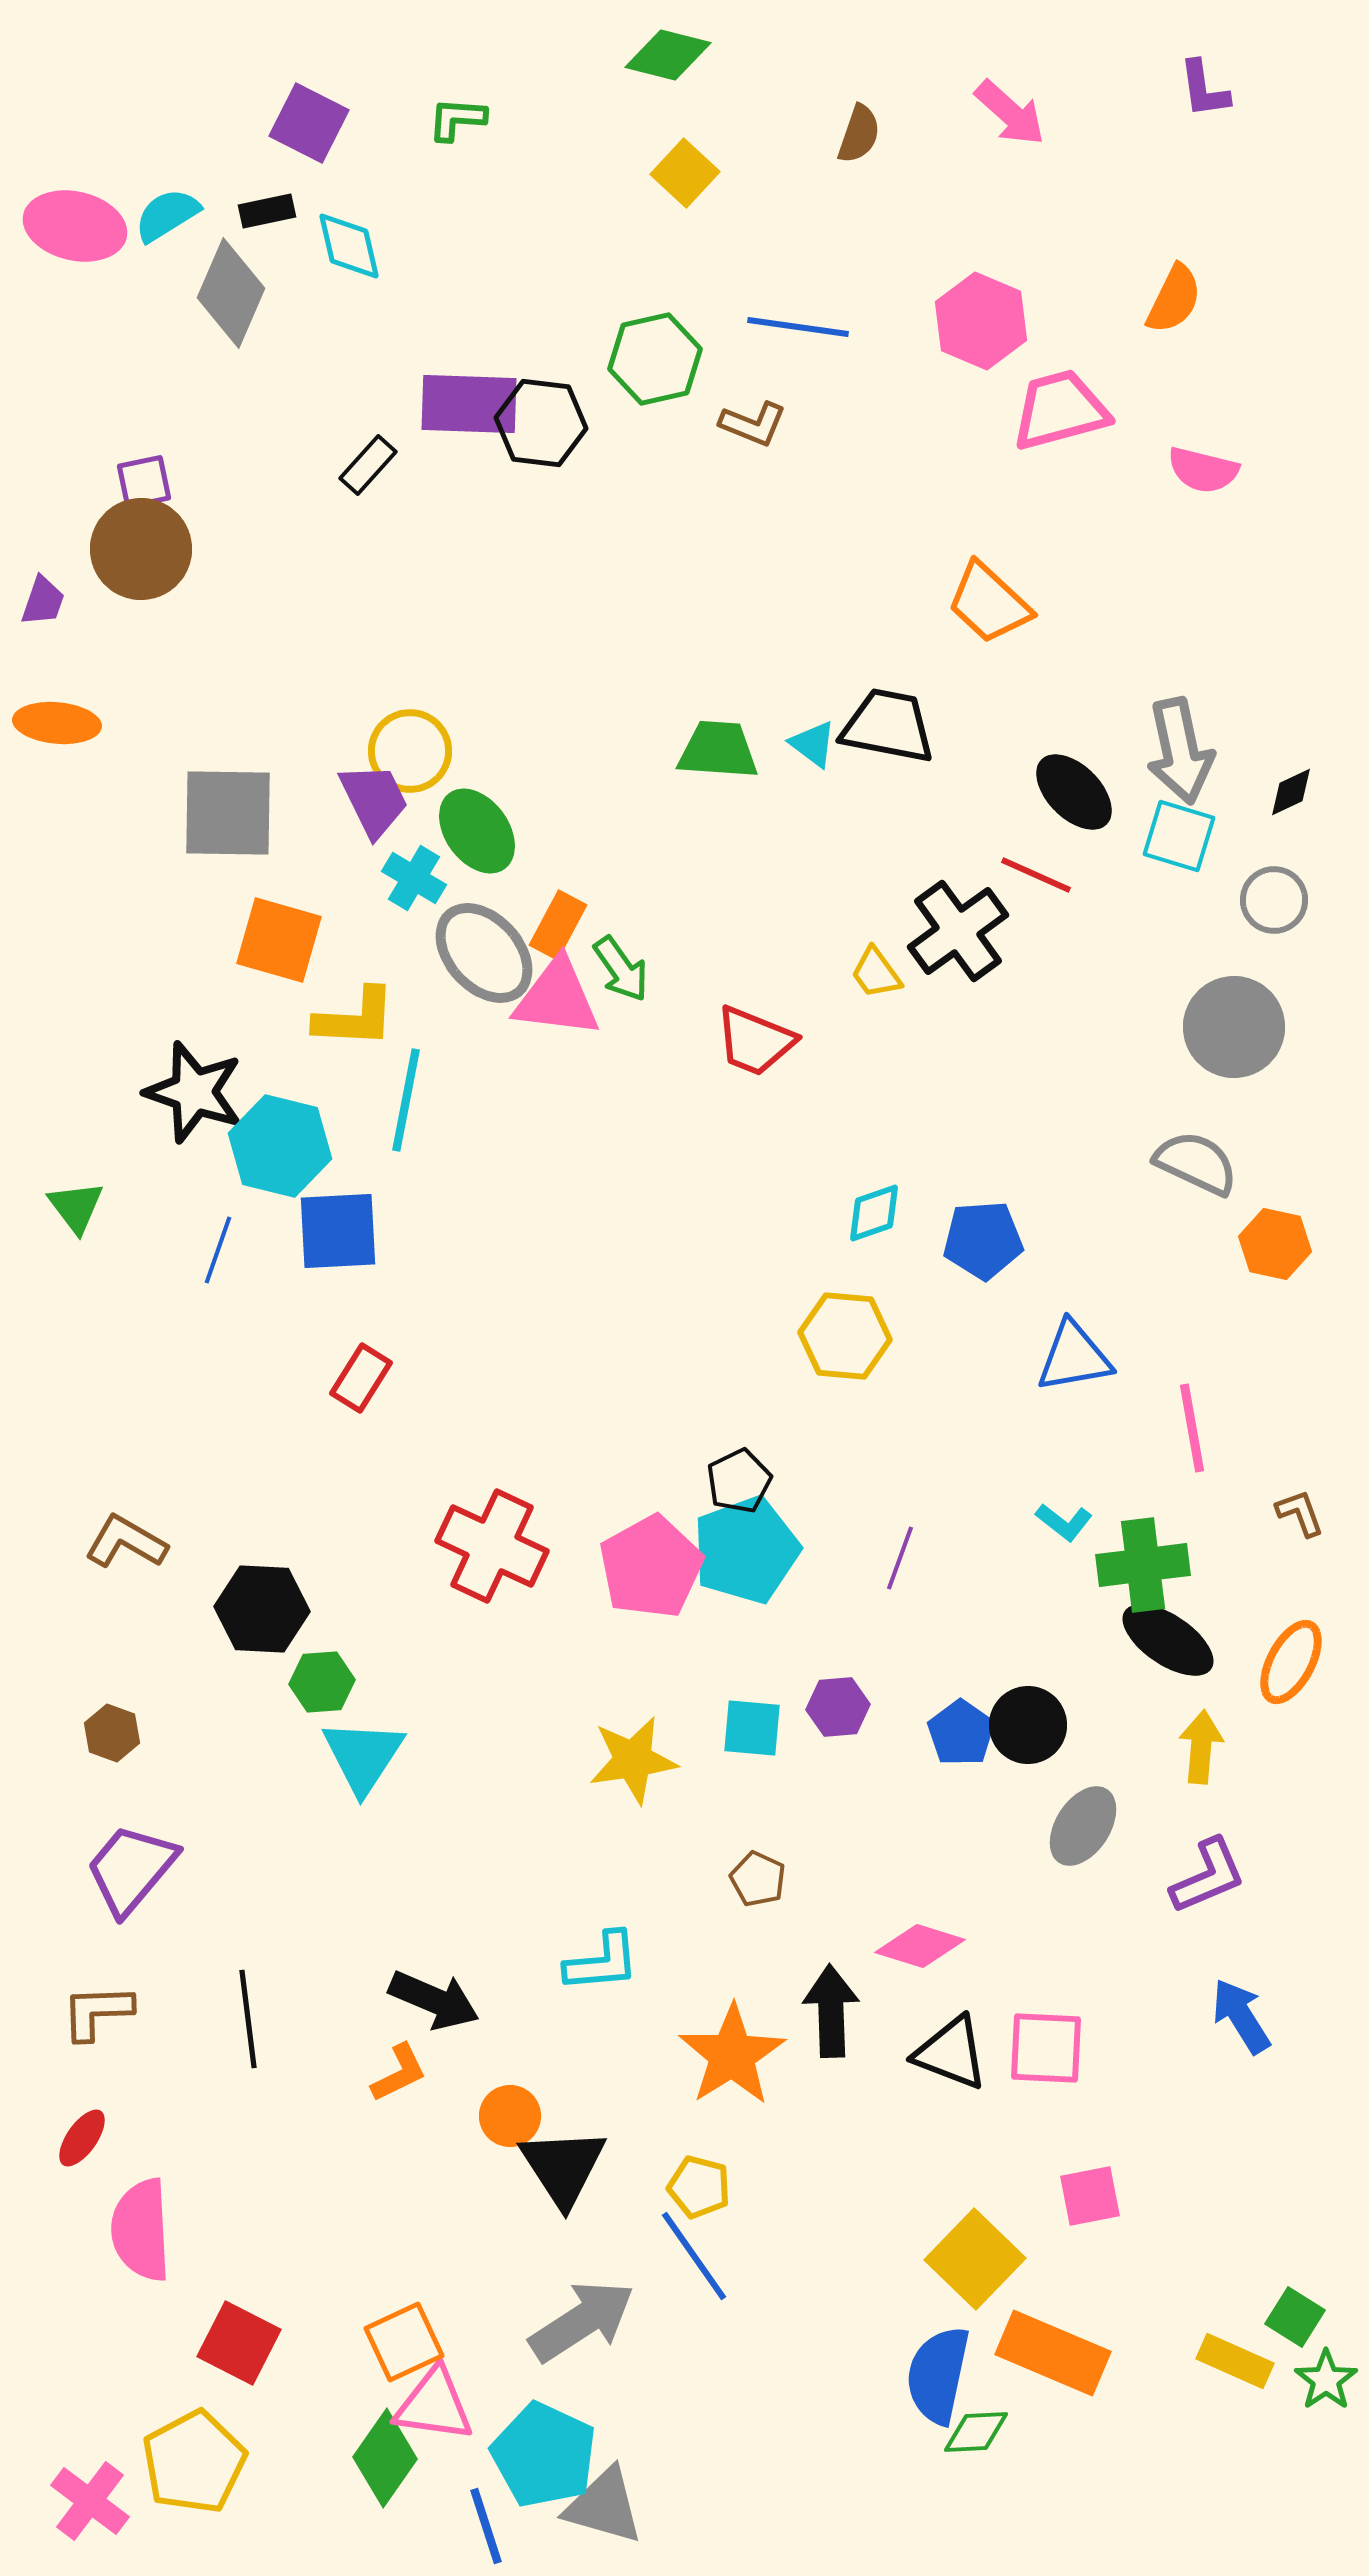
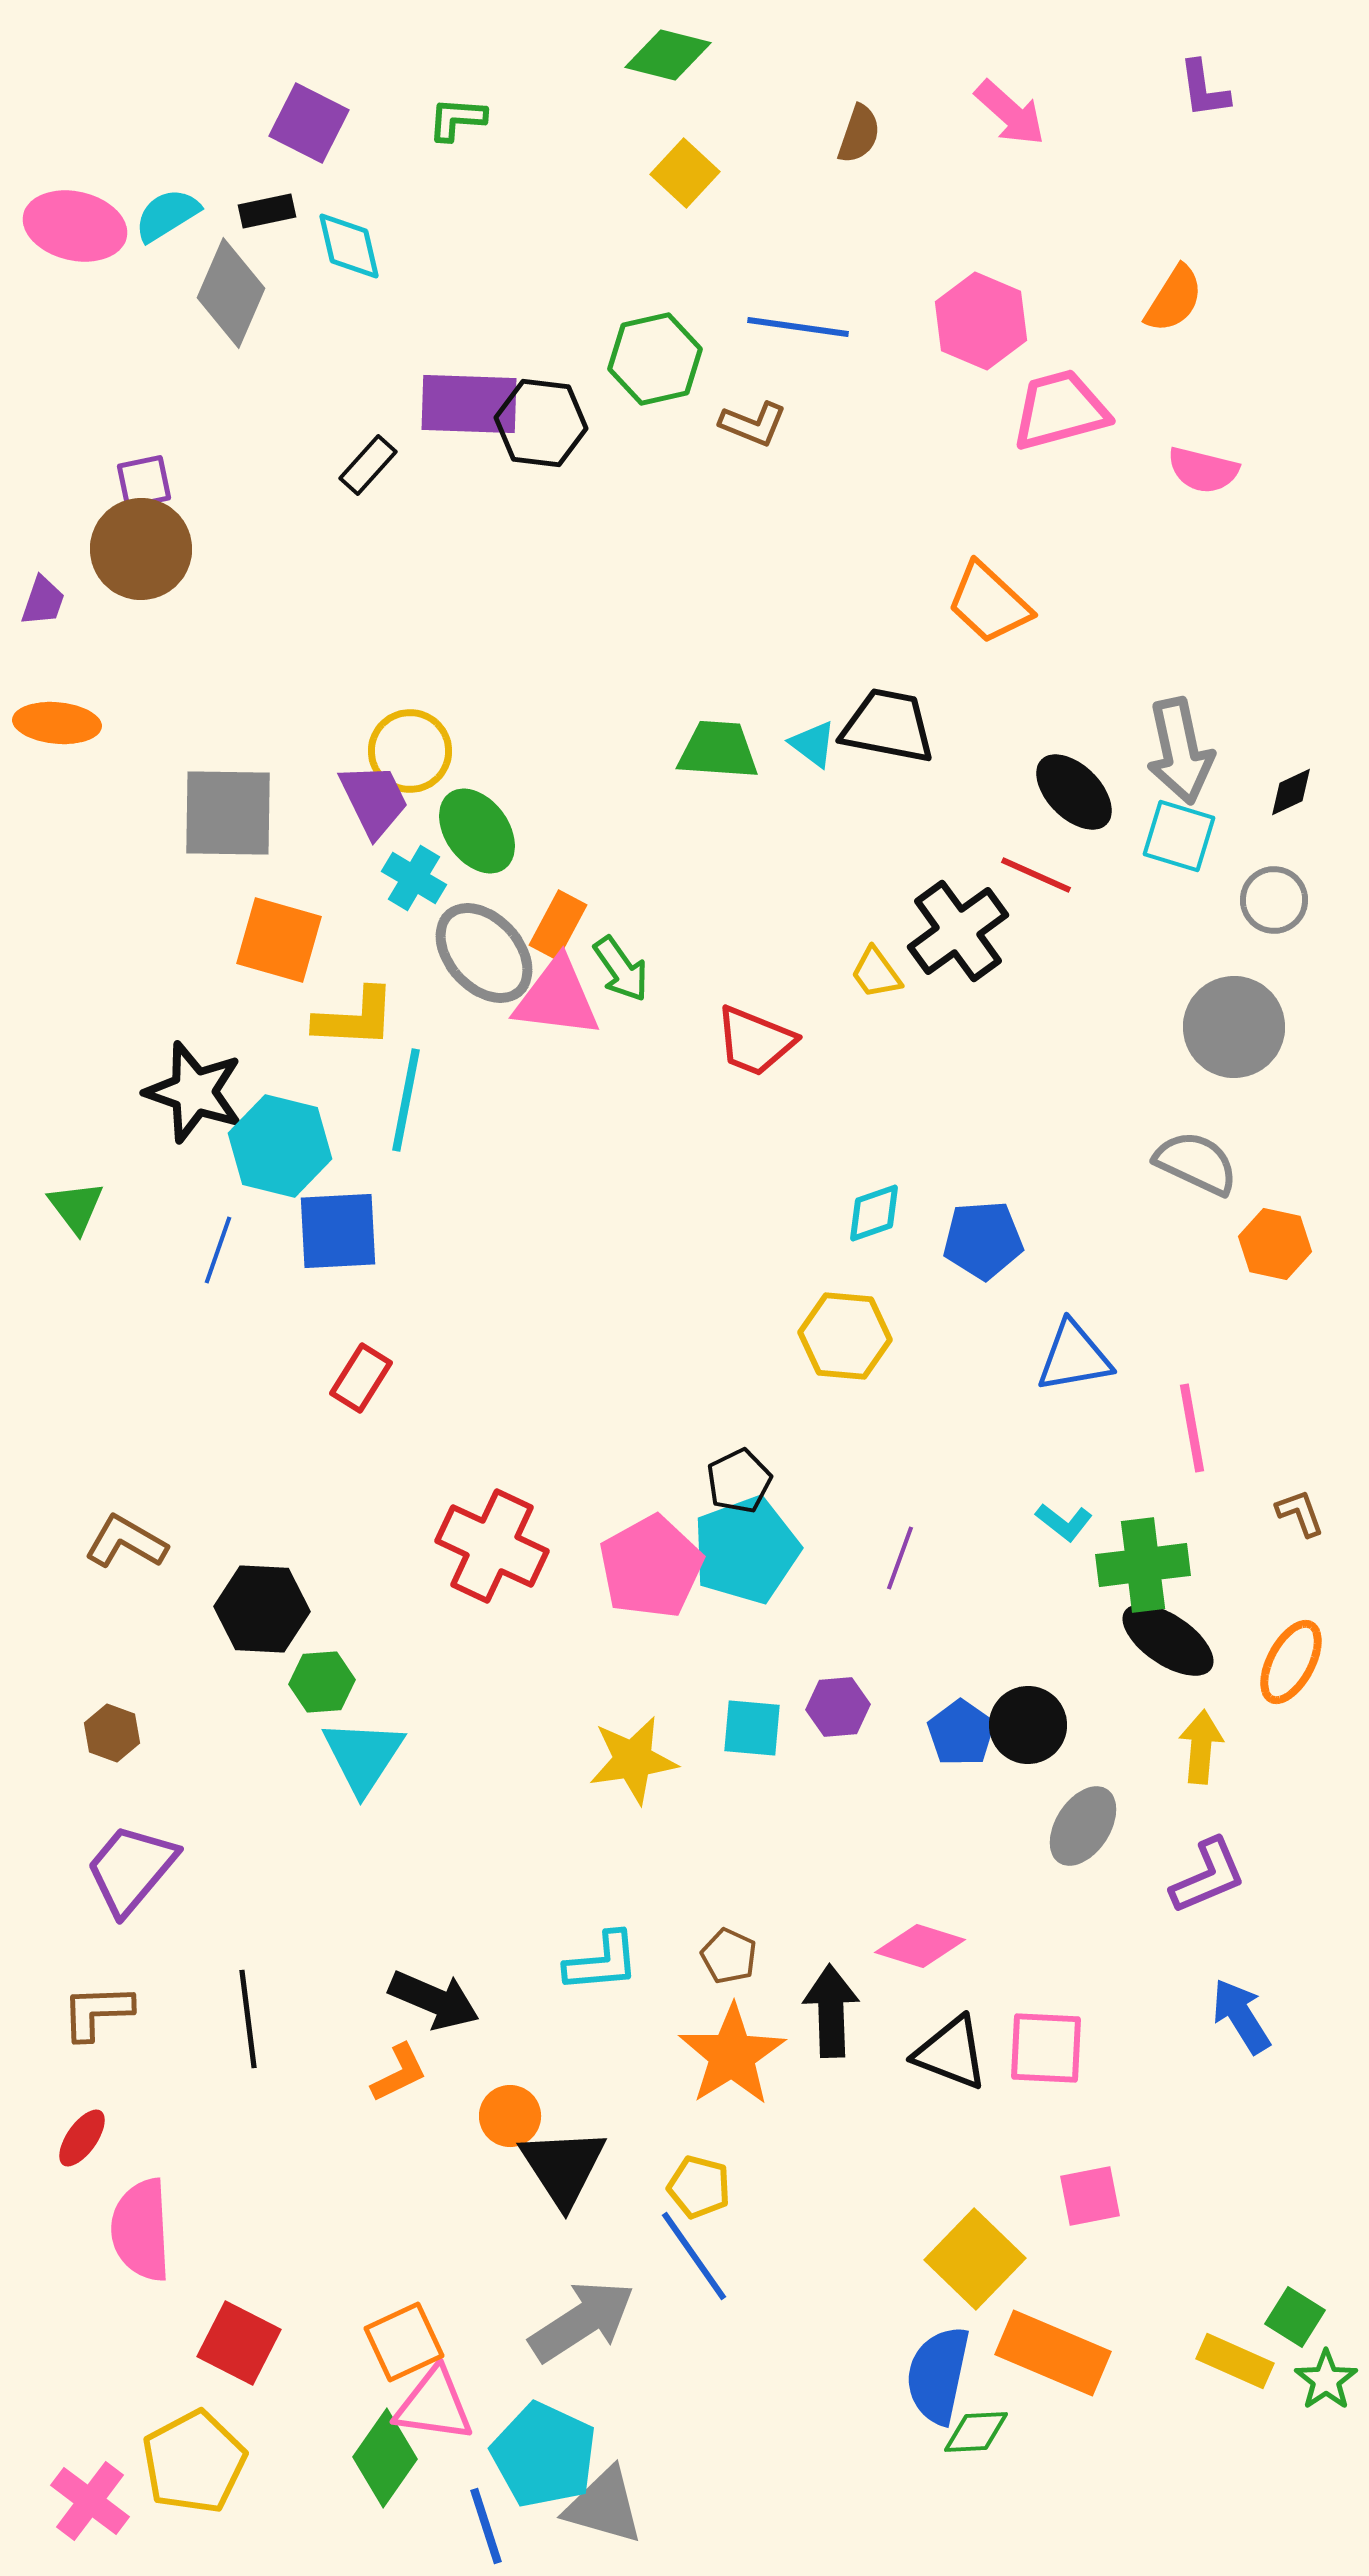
orange semicircle at (1174, 299): rotated 6 degrees clockwise
brown pentagon at (758, 1879): moved 29 px left, 77 px down
